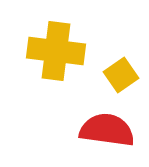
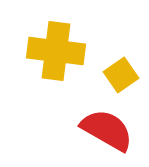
red semicircle: rotated 22 degrees clockwise
